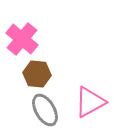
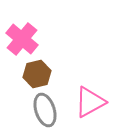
brown hexagon: rotated 20 degrees counterclockwise
gray ellipse: rotated 12 degrees clockwise
